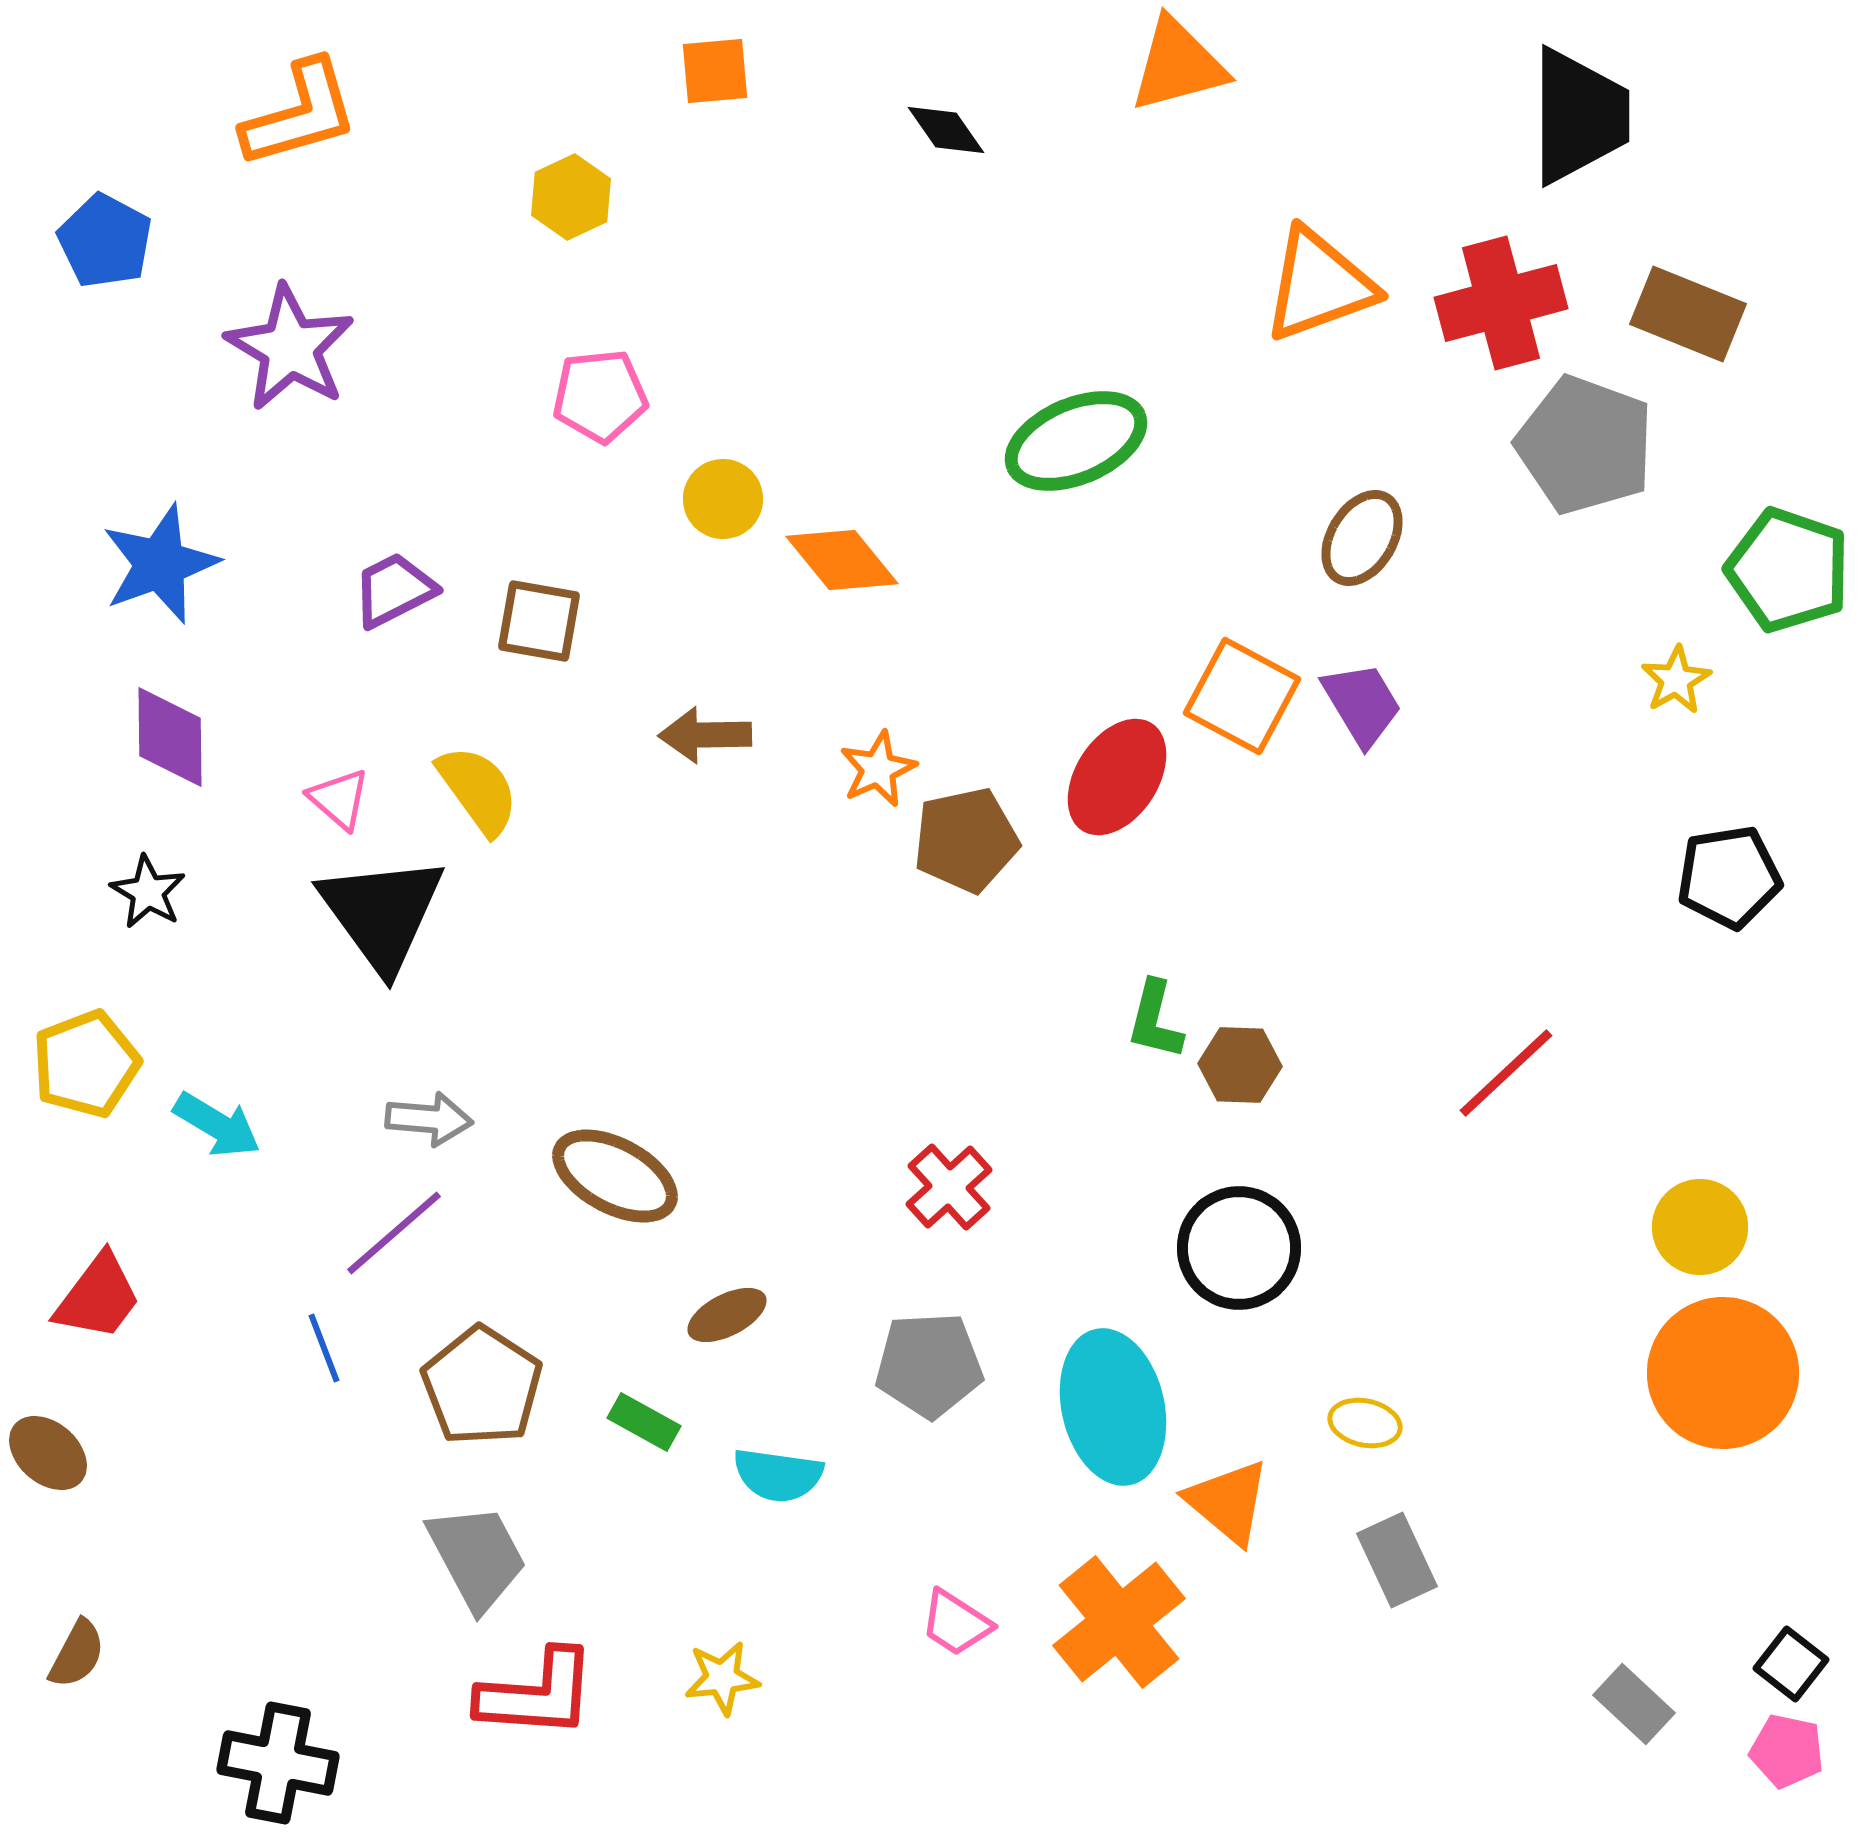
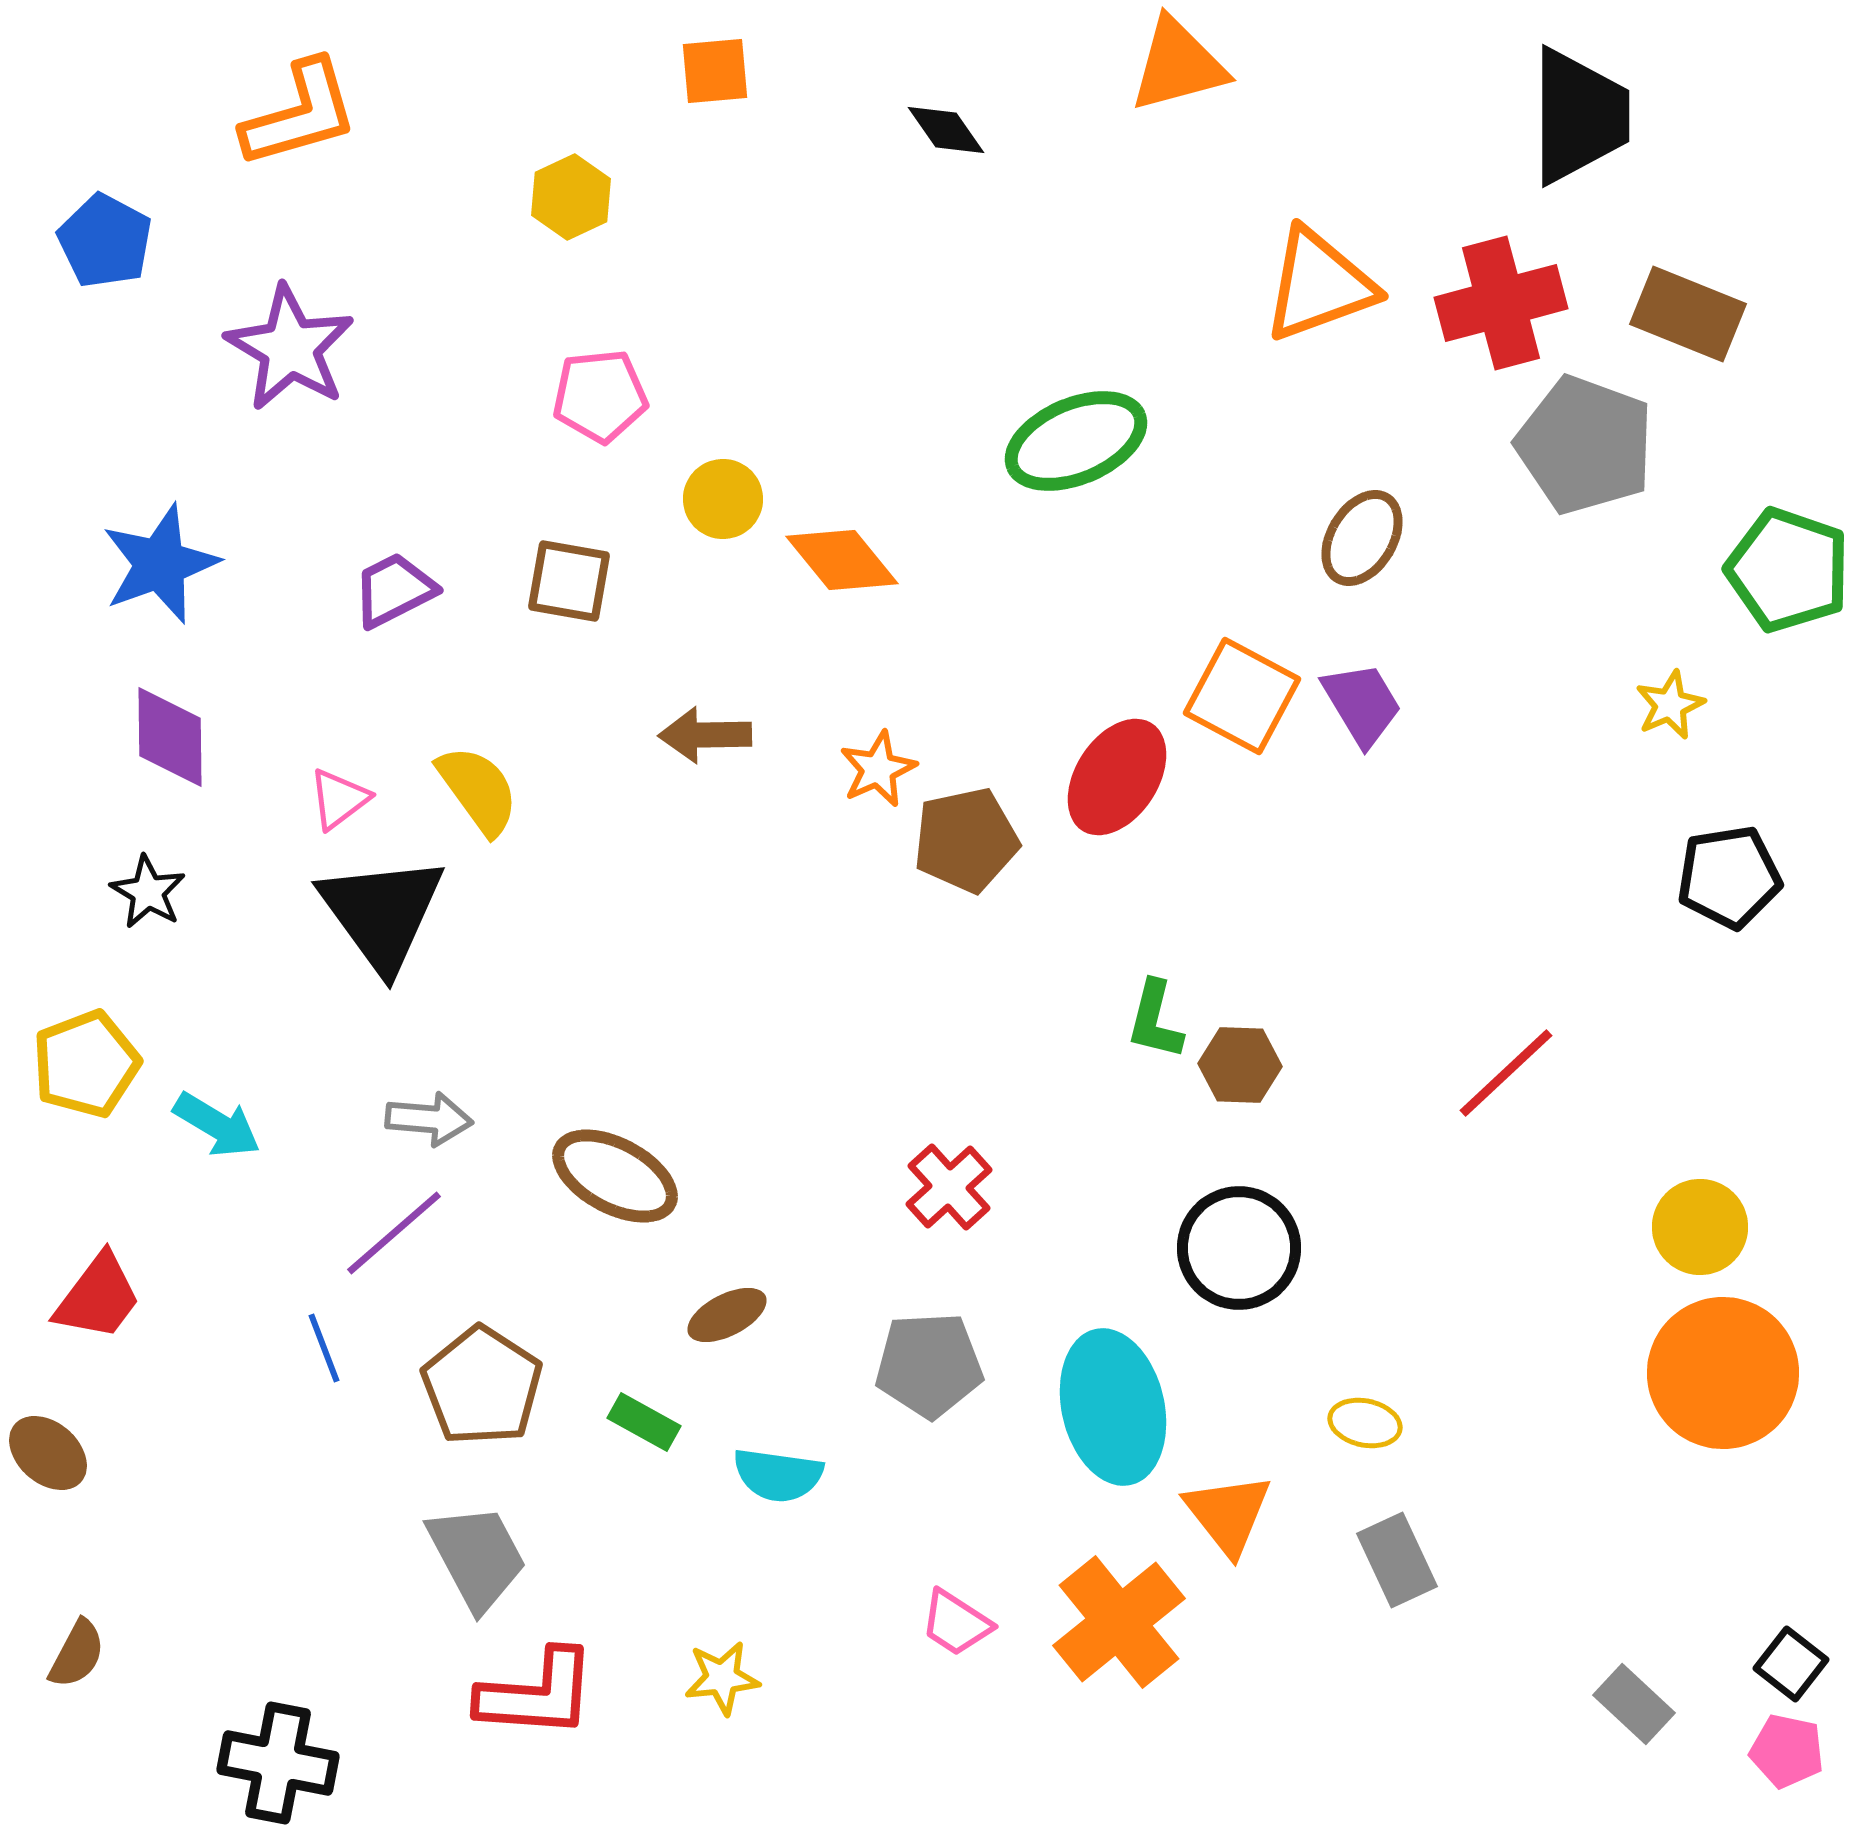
brown square at (539, 621): moved 30 px right, 40 px up
yellow star at (1676, 680): moved 6 px left, 25 px down; rotated 6 degrees clockwise
pink triangle at (339, 799): rotated 42 degrees clockwise
orange triangle at (1228, 1502): moved 12 px down; rotated 12 degrees clockwise
